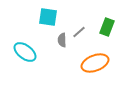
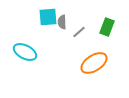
cyan square: rotated 12 degrees counterclockwise
gray semicircle: moved 18 px up
cyan ellipse: rotated 10 degrees counterclockwise
orange ellipse: moved 1 px left; rotated 12 degrees counterclockwise
